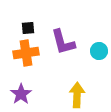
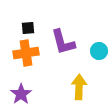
yellow arrow: moved 2 px right, 8 px up
